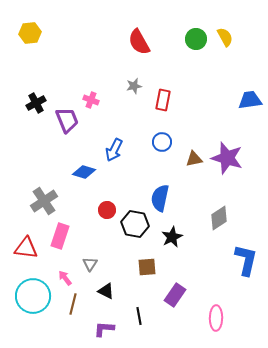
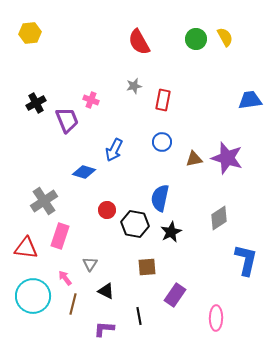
black star: moved 1 px left, 5 px up
